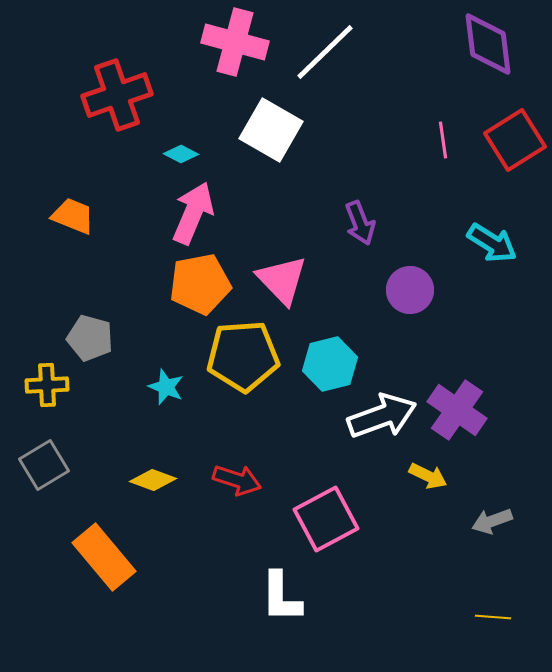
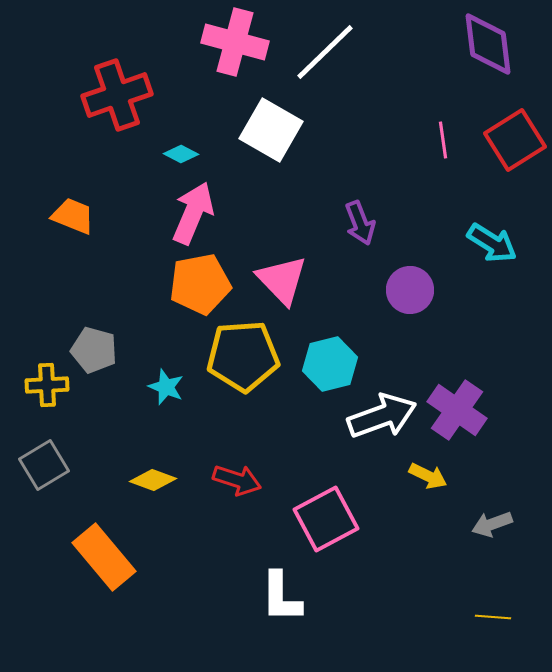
gray pentagon: moved 4 px right, 12 px down
gray arrow: moved 3 px down
